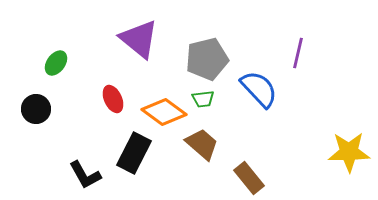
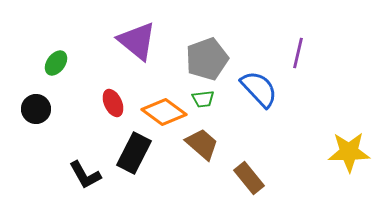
purple triangle: moved 2 px left, 2 px down
gray pentagon: rotated 6 degrees counterclockwise
red ellipse: moved 4 px down
